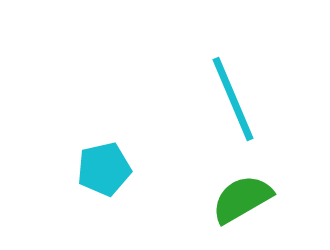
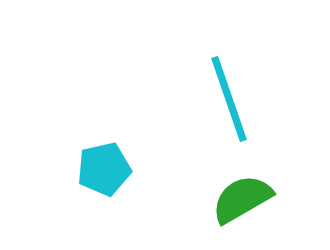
cyan line: moved 4 px left; rotated 4 degrees clockwise
